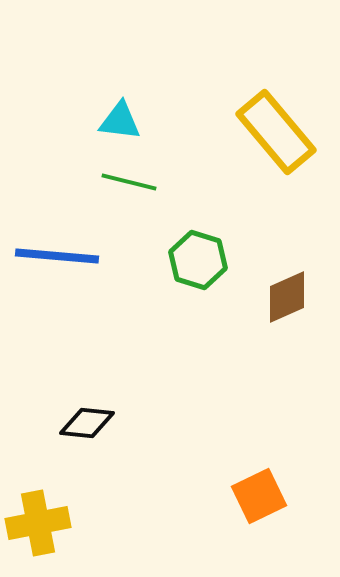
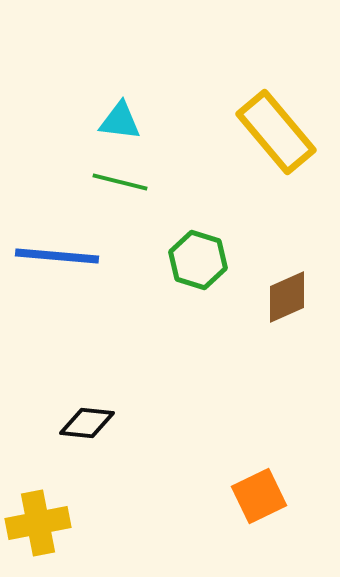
green line: moved 9 px left
